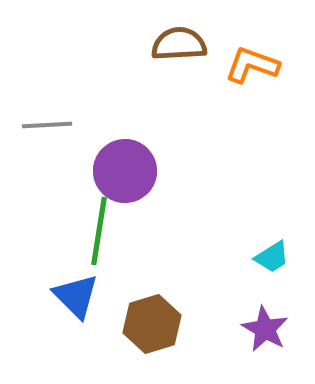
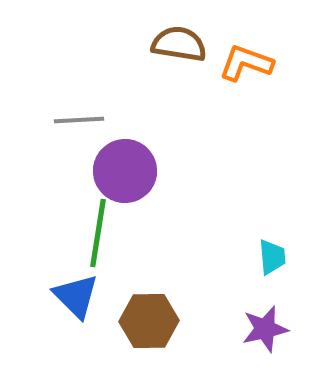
brown semicircle: rotated 12 degrees clockwise
orange L-shape: moved 6 px left, 2 px up
gray line: moved 32 px right, 5 px up
green line: moved 1 px left, 2 px down
cyan trapezoid: rotated 63 degrees counterclockwise
brown hexagon: moved 3 px left, 3 px up; rotated 16 degrees clockwise
purple star: rotated 30 degrees clockwise
